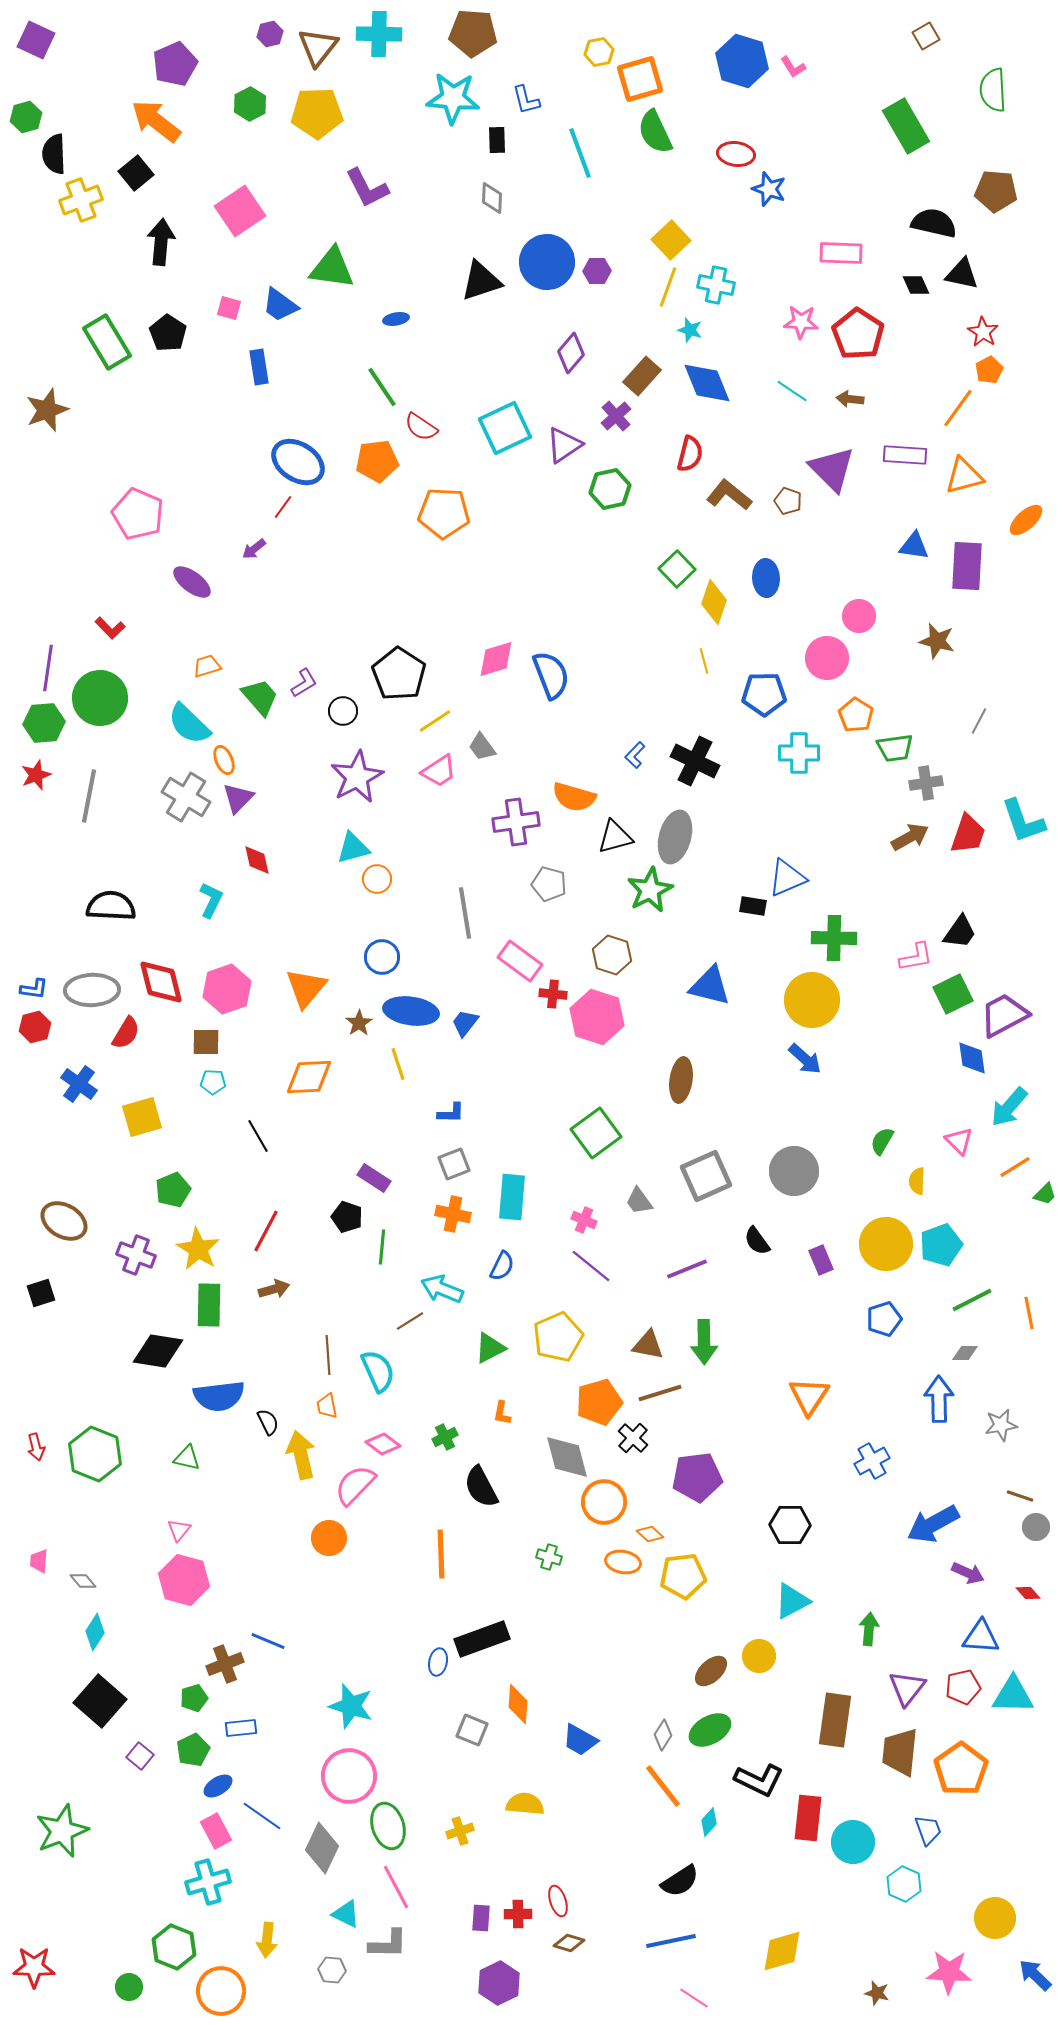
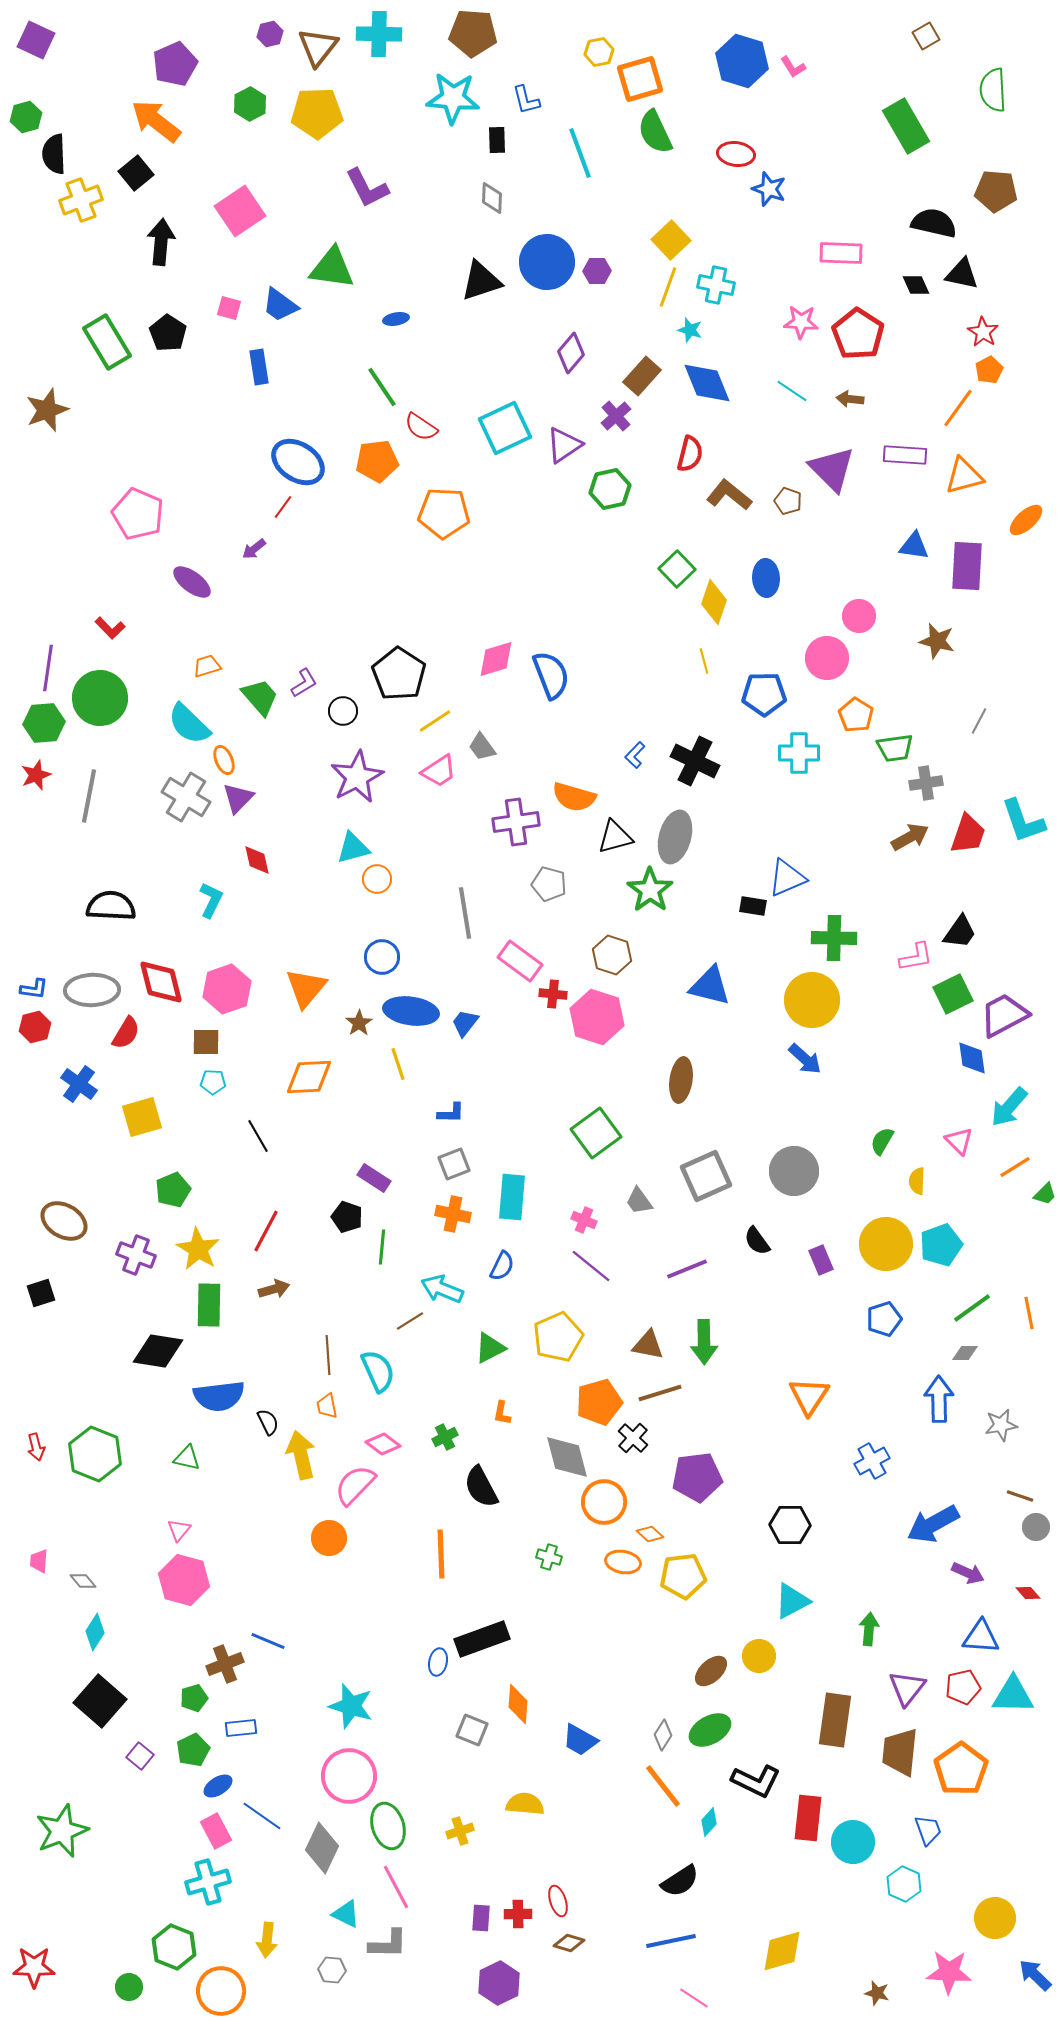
green star at (650, 890): rotated 9 degrees counterclockwise
green line at (972, 1300): moved 8 px down; rotated 9 degrees counterclockwise
black L-shape at (759, 1780): moved 3 px left, 1 px down
